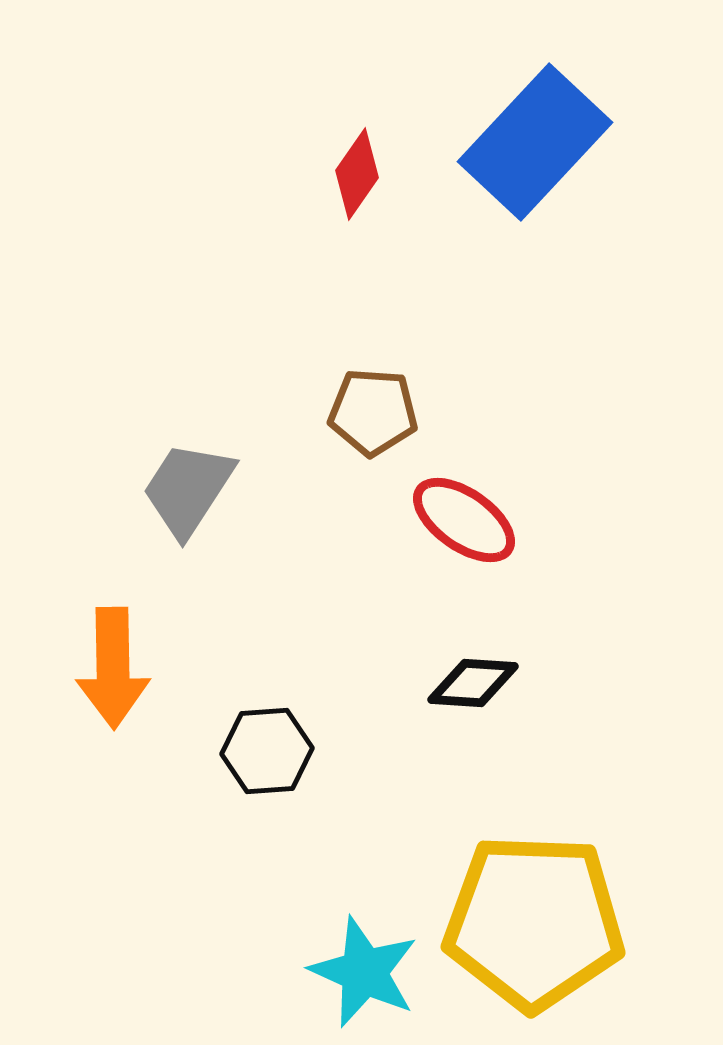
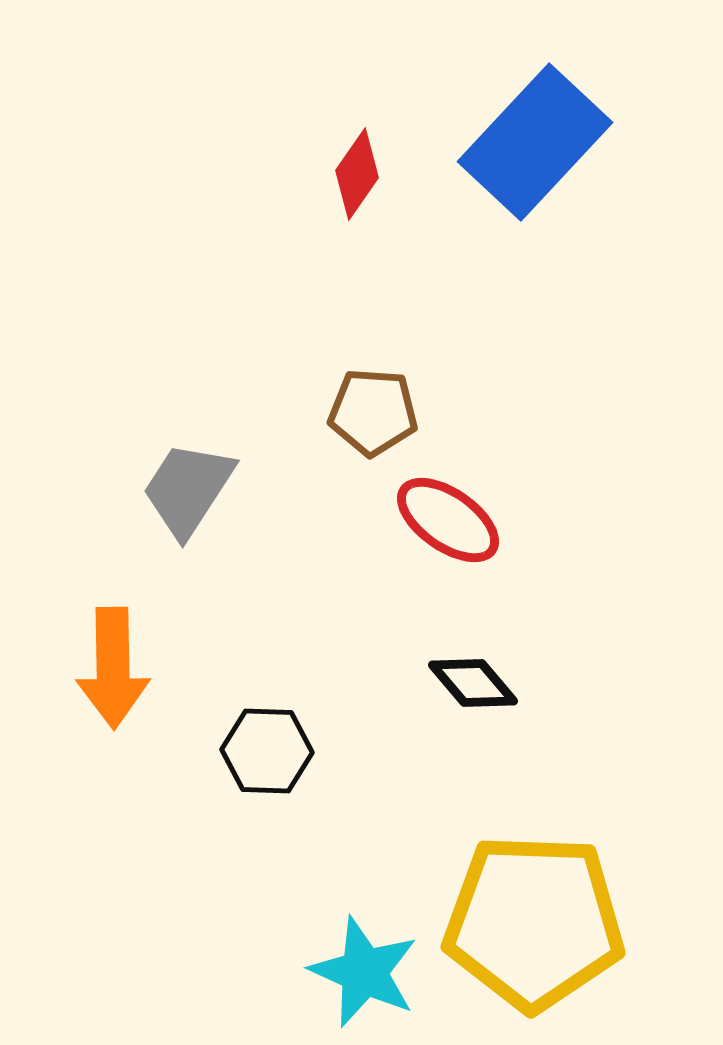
red ellipse: moved 16 px left
black diamond: rotated 46 degrees clockwise
black hexagon: rotated 6 degrees clockwise
